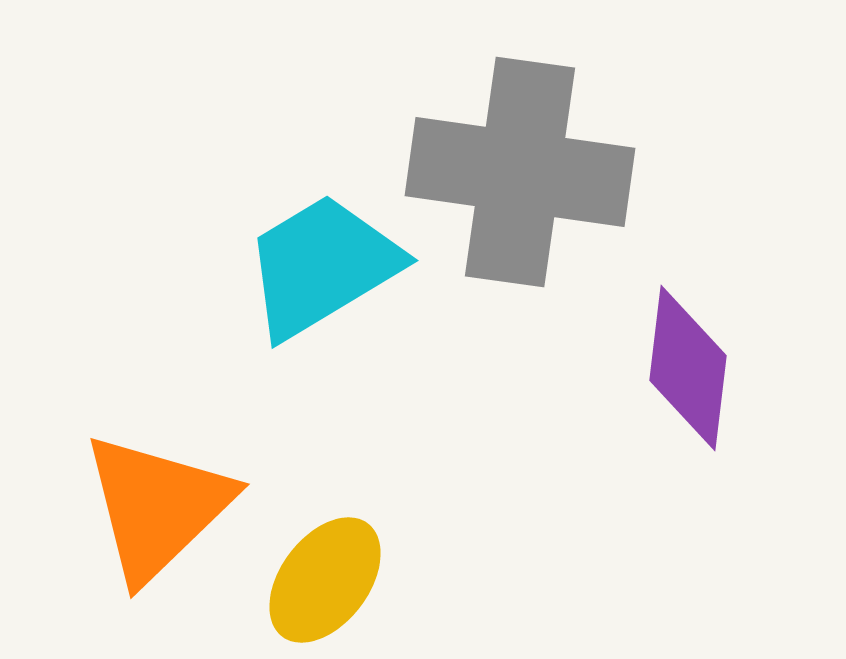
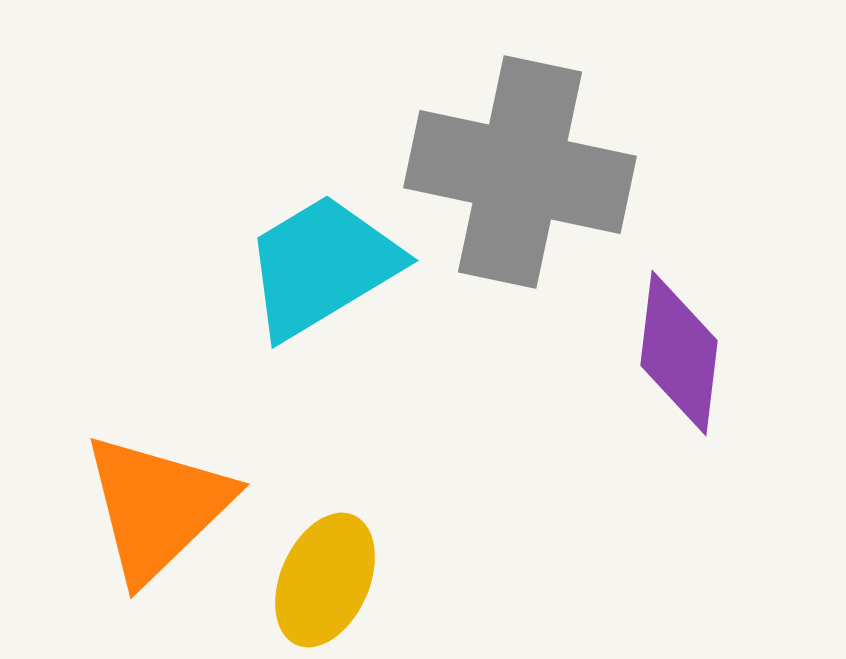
gray cross: rotated 4 degrees clockwise
purple diamond: moved 9 px left, 15 px up
yellow ellipse: rotated 13 degrees counterclockwise
